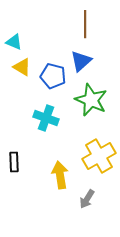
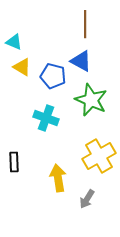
blue triangle: rotated 50 degrees counterclockwise
yellow arrow: moved 2 px left, 3 px down
